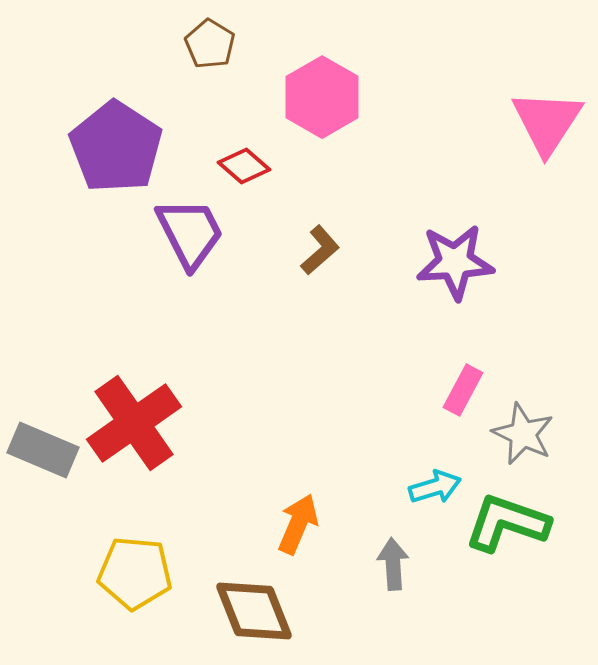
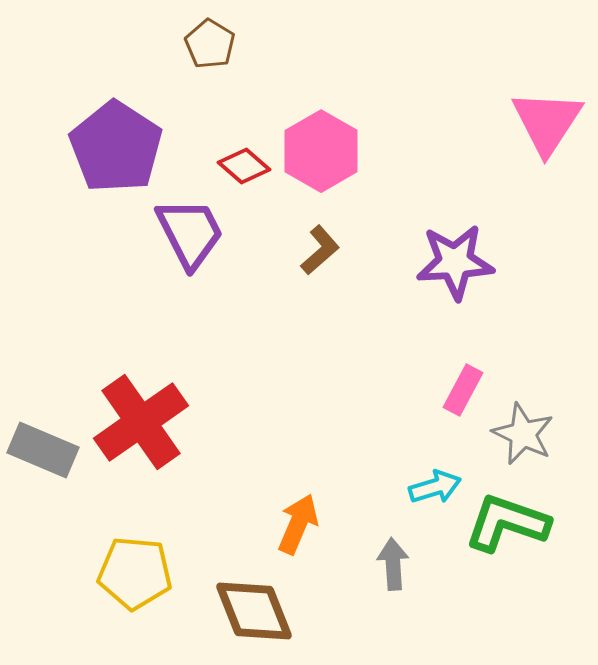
pink hexagon: moved 1 px left, 54 px down
red cross: moved 7 px right, 1 px up
